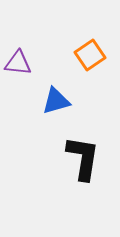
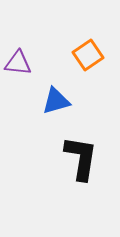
orange square: moved 2 px left
black L-shape: moved 2 px left
